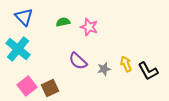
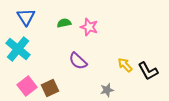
blue triangle: moved 2 px right; rotated 12 degrees clockwise
green semicircle: moved 1 px right, 1 px down
yellow arrow: moved 1 px left, 1 px down; rotated 21 degrees counterclockwise
gray star: moved 3 px right, 21 px down
